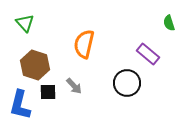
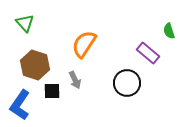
green semicircle: moved 8 px down
orange semicircle: rotated 20 degrees clockwise
purple rectangle: moved 1 px up
gray arrow: moved 1 px right, 6 px up; rotated 18 degrees clockwise
black square: moved 4 px right, 1 px up
blue L-shape: rotated 20 degrees clockwise
